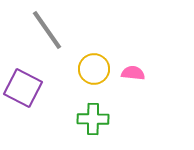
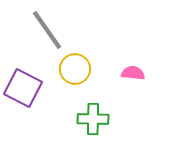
yellow circle: moved 19 px left
